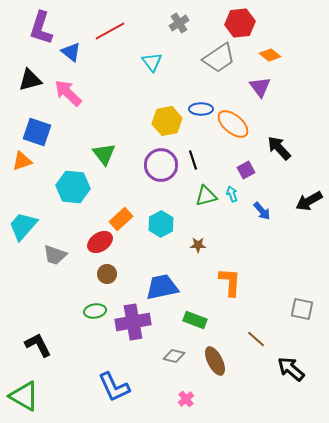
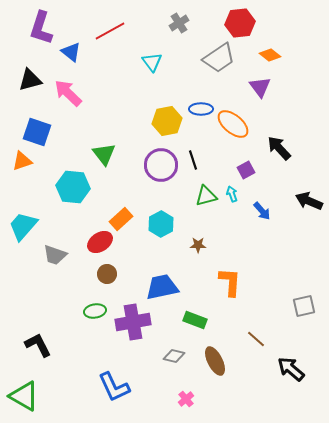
black arrow at (309, 201): rotated 52 degrees clockwise
gray square at (302, 309): moved 2 px right, 3 px up; rotated 25 degrees counterclockwise
